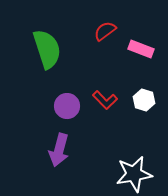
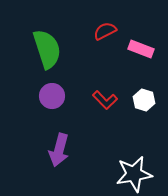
red semicircle: rotated 10 degrees clockwise
purple circle: moved 15 px left, 10 px up
